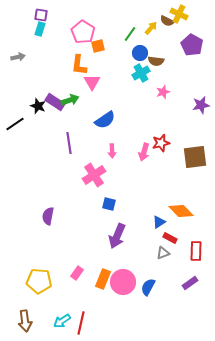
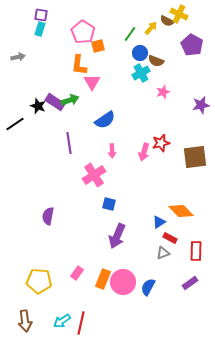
brown semicircle at (156, 61): rotated 14 degrees clockwise
